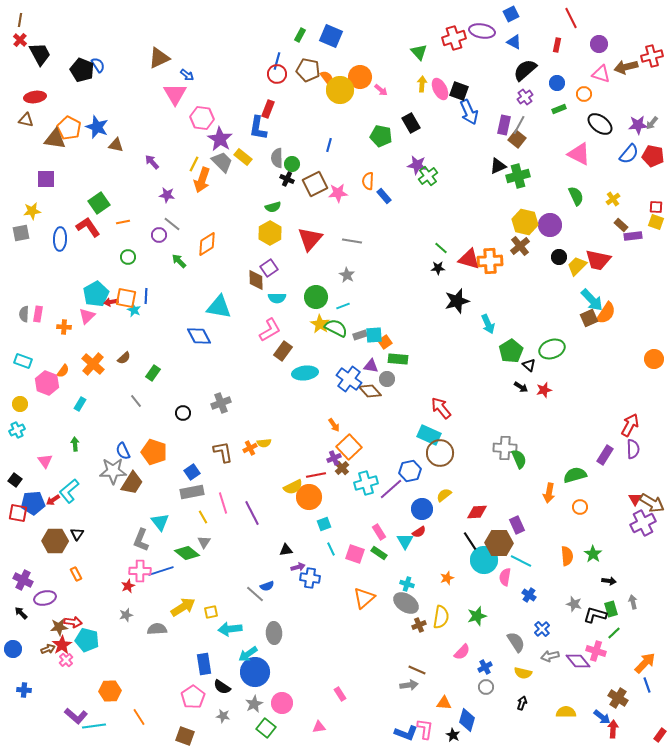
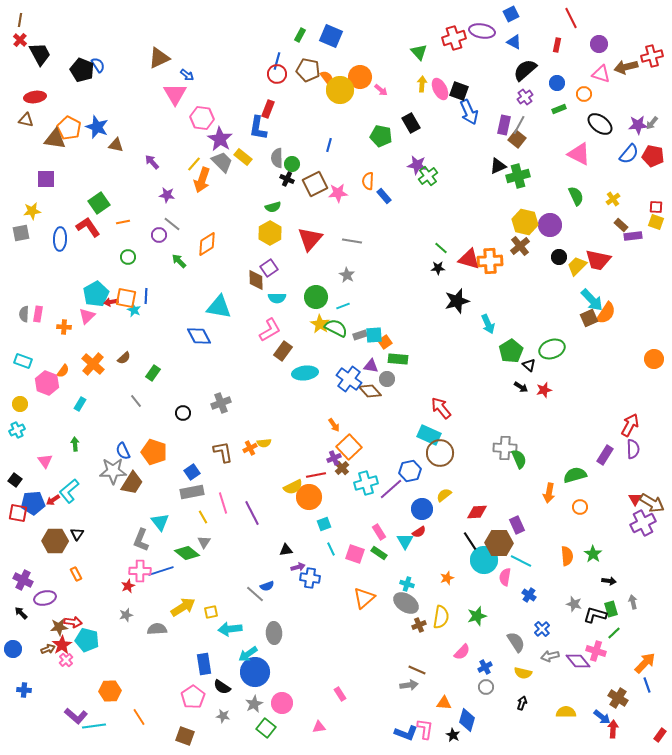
yellow line at (194, 164): rotated 14 degrees clockwise
